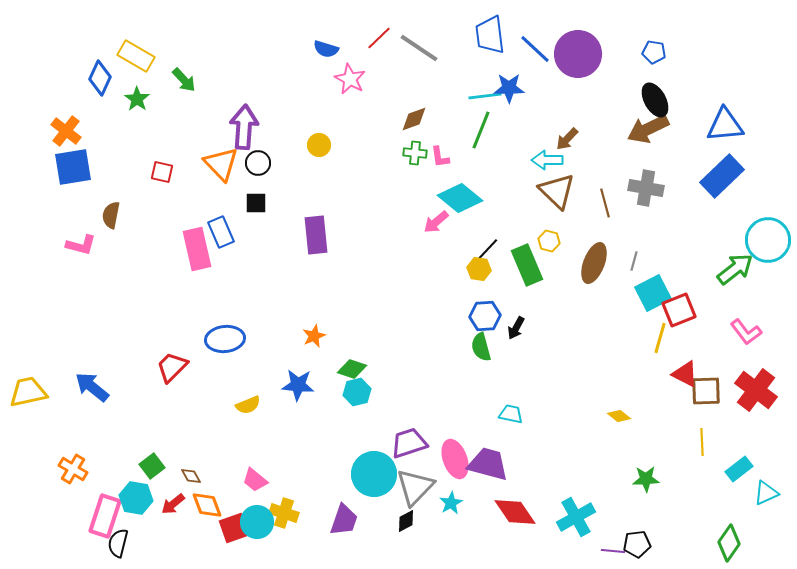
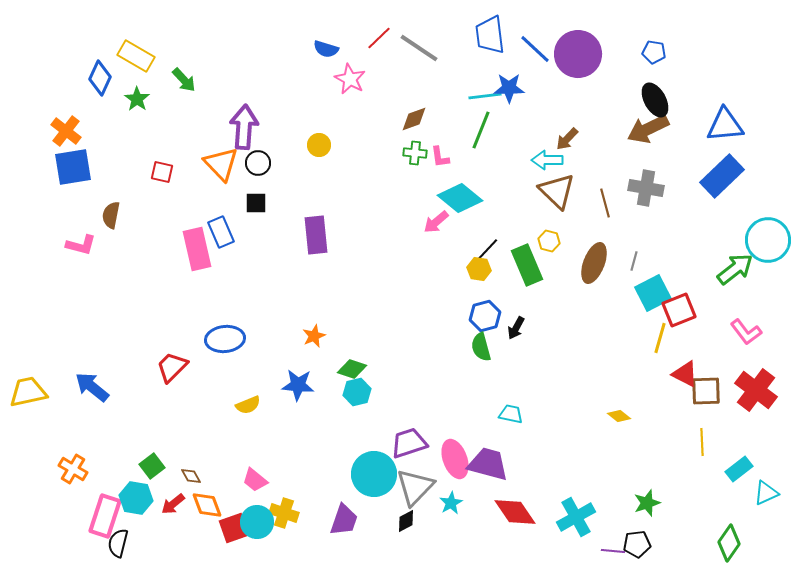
blue hexagon at (485, 316): rotated 12 degrees counterclockwise
green star at (646, 479): moved 1 px right, 24 px down; rotated 16 degrees counterclockwise
